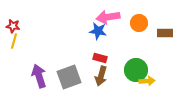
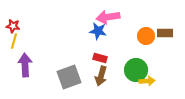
orange circle: moved 7 px right, 13 px down
purple arrow: moved 14 px left, 11 px up; rotated 15 degrees clockwise
